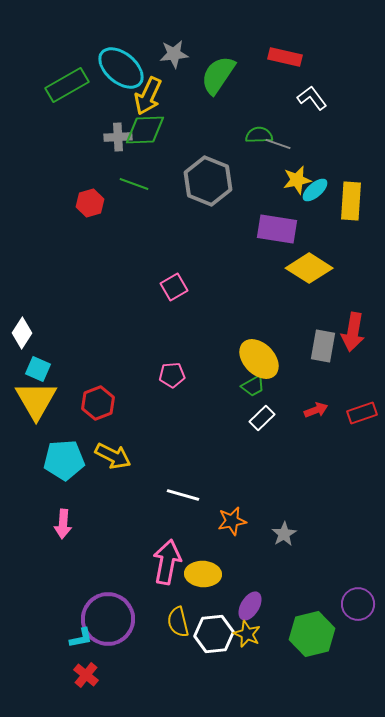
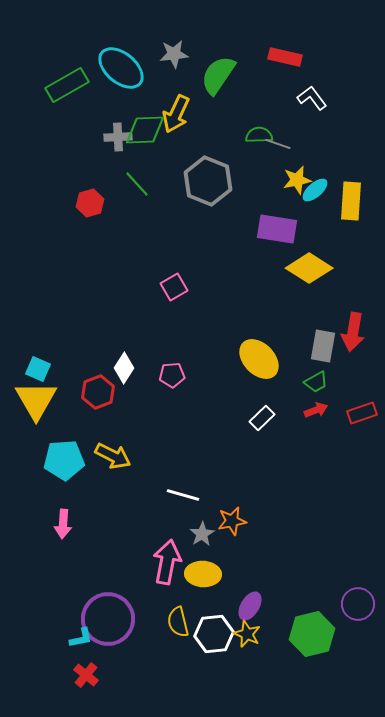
yellow arrow at (148, 96): moved 28 px right, 18 px down
green line at (134, 184): moved 3 px right; rotated 28 degrees clockwise
white diamond at (22, 333): moved 102 px right, 35 px down
green trapezoid at (253, 386): moved 63 px right, 4 px up
red hexagon at (98, 403): moved 11 px up
gray star at (284, 534): moved 82 px left
